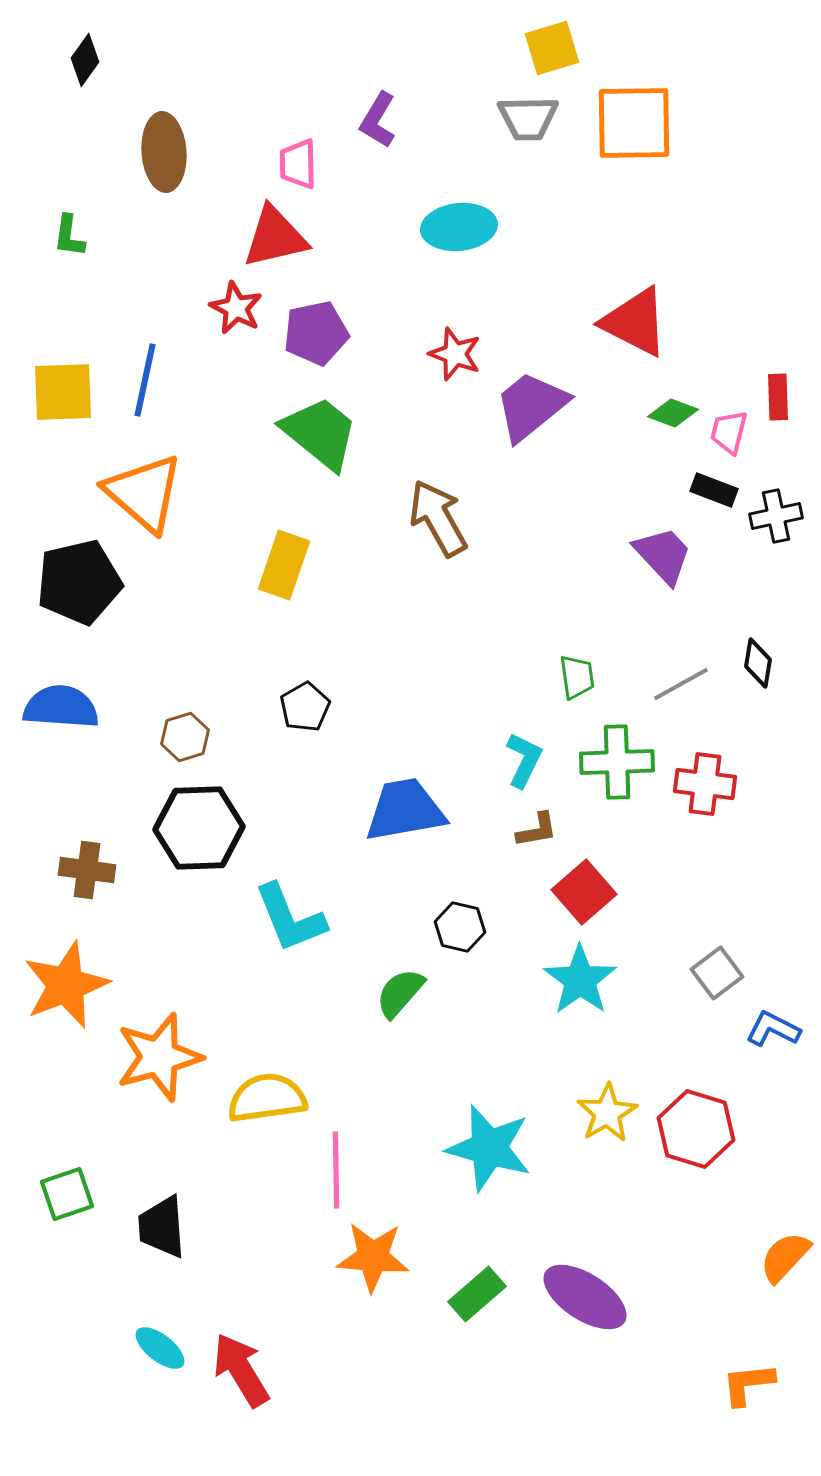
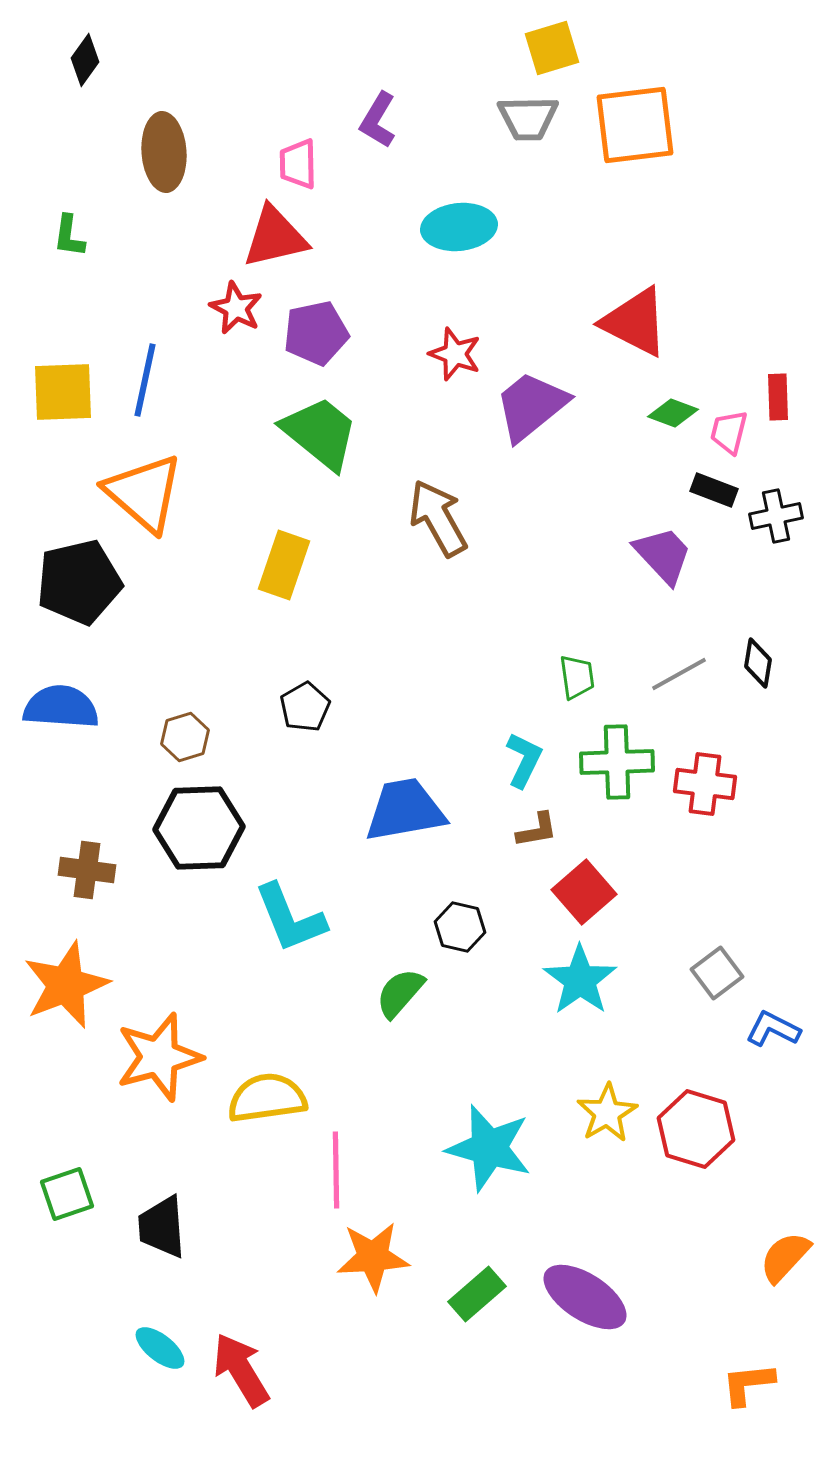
orange square at (634, 123): moved 1 px right, 2 px down; rotated 6 degrees counterclockwise
gray line at (681, 684): moved 2 px left, 10 px up
orange star at (373, 1257): rotated 8 degrees counterclockwise
